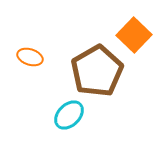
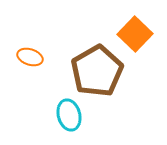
orange square: moved 1 px right, 1 px up
cyan ellipse: rotated 60 degrees counterclockwise
